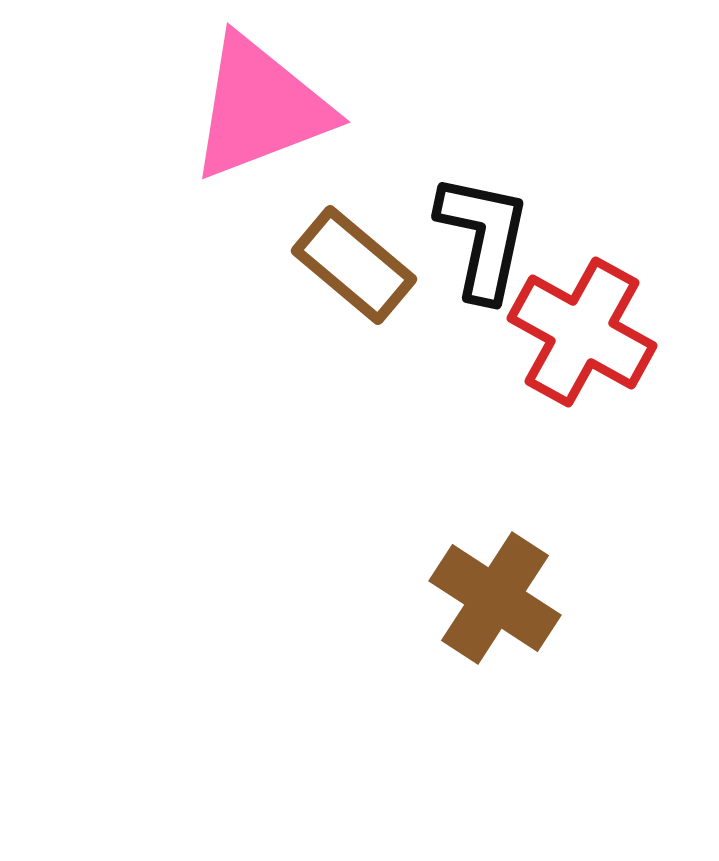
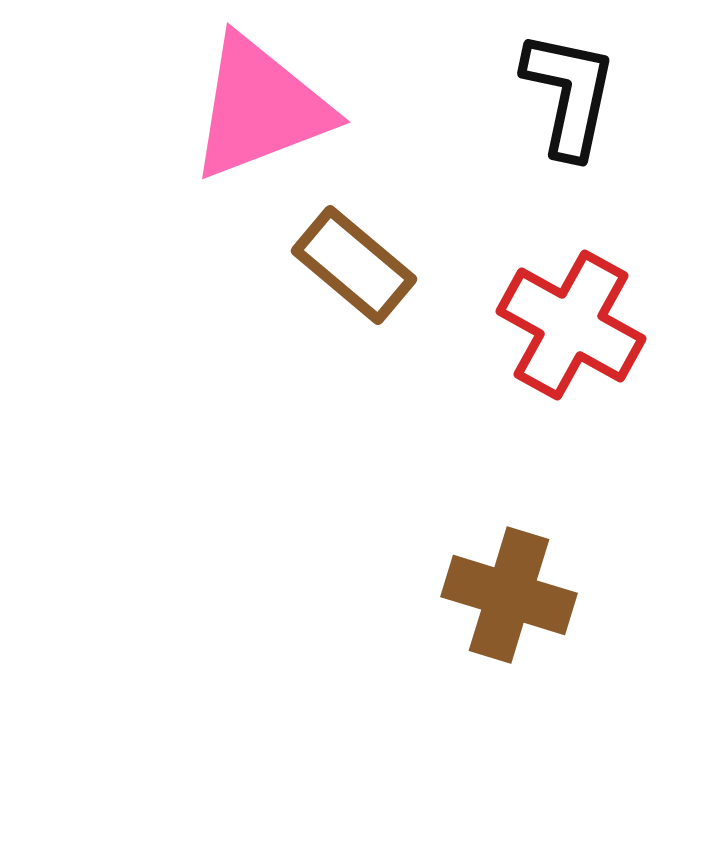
black L-shape: moved 86 px right, 143 px up
red cross: moved 11 px left, 7 px up
brown cross: moved 14 px right, 3 px up; rotated 16 degrees counterclockwise
